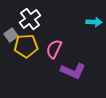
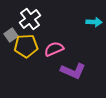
pink semicircle: rotated 42 degrees clockwise
